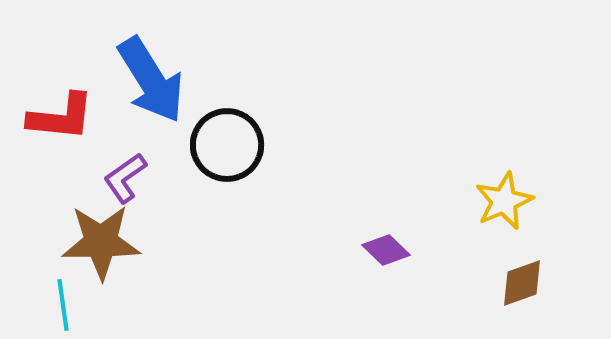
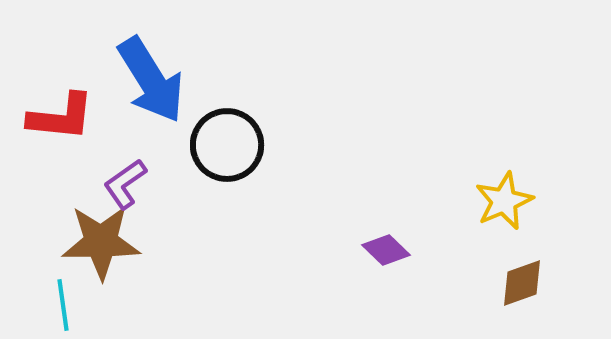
purple L-shape: moved 6 px down
